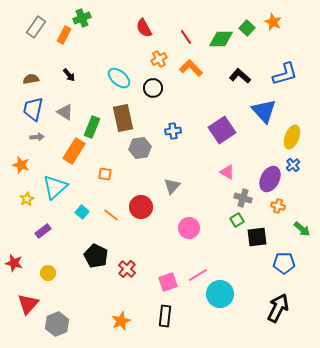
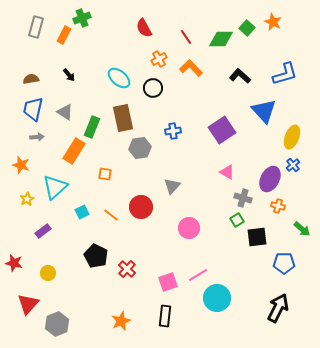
gray rectangle at (36, 27): rotated 20 degrees counterclockwise
cyan square at (82, 212): rotated 24 degrees clockwise
cyan circle at (220, 294): moved 3 px left, 4 px down
